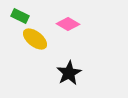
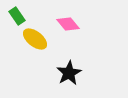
green rectangle: moved 3 px left; rotated 30 degrees clockwise
pink diamond: rotated 20 degrees clockwise
